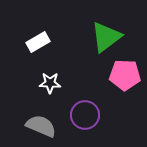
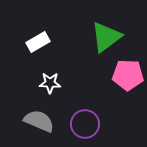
pink pentagon: moved 3 px right
purple circle: moved 9 px down
gray semicircle: moved 2 px left, 5 px up
